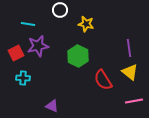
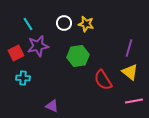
white circle: moved 4 px right, 13 px down
cyan line: rotated 48 degrees clockwise
purple line: rotated 24 degrees clockwise
green hexagon: rotated 25 degrees clockwise
